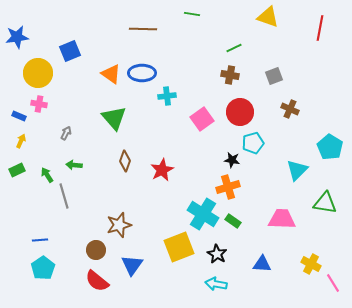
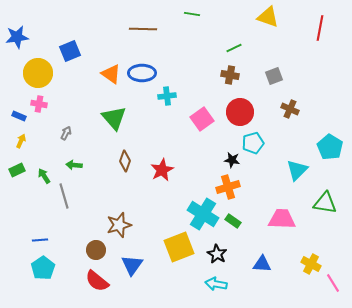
green arrow at (47, 175): moved 3 px left, 1 px down
